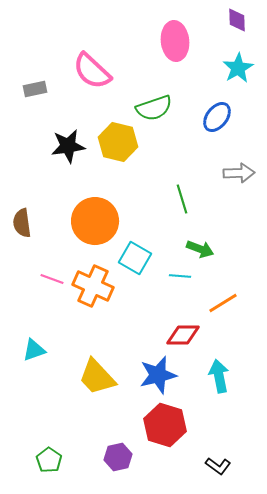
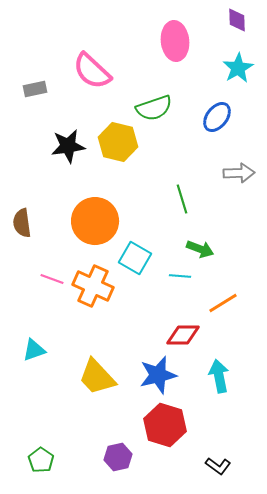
green pentagon: moved 8 px left
